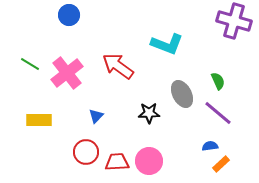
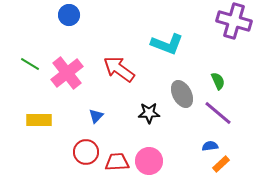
red arrow: moved 1 px right, 3 px down
